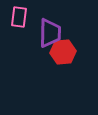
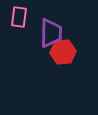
purple trapezoid: moved 1 px right
